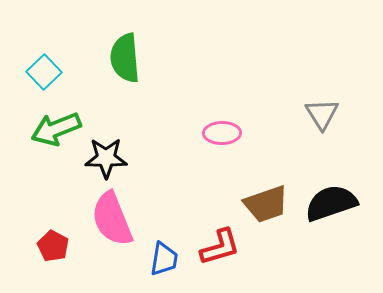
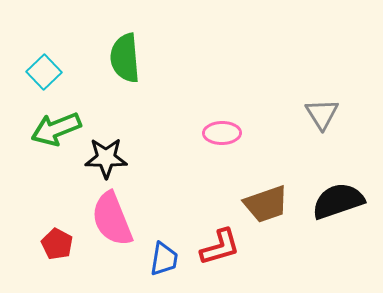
black semicircle: moved 7 px right, 2 px up
red pentagon: moved 4 px right, 2 px up
